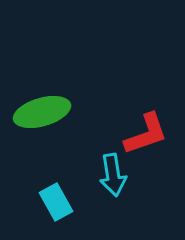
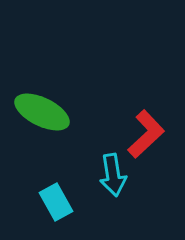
green ellipse: rotated 42 degrees clockwise
red L-shape: rotated 24 degrees counterclockwise
